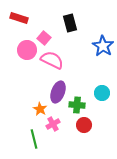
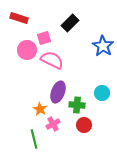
black rectangle: rotated 60 degrees clockwise
pink square: rotated 32 degrees clockwise
